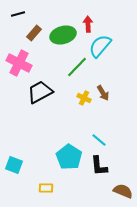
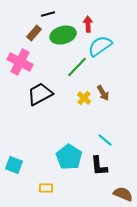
black line: moved 30 px right
cyan semicircle: rotated 15 degrees clockwise
pink cross: moved 1 px right, 1 px up
black trapezoid: moved 2 px down
yellow cross: rotated 16 degrees clockwise
cyan line: moved 6 px right
brown semicircle: moved 3 px down
